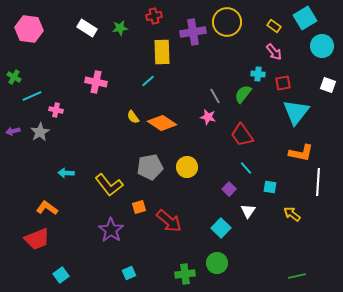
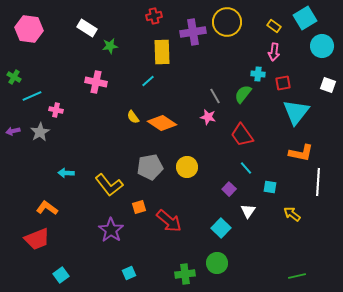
green star at (120, 28): moved 10 px left, 18 px down
pink arrow at (274, 52): rotated 48 degrees clockwise
